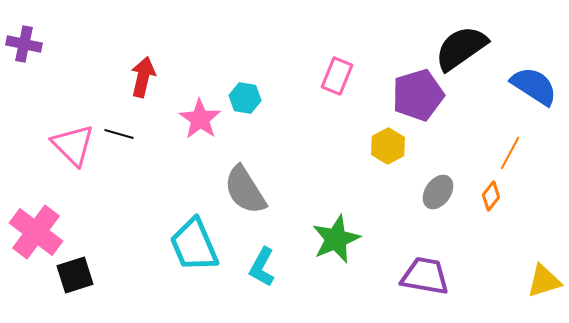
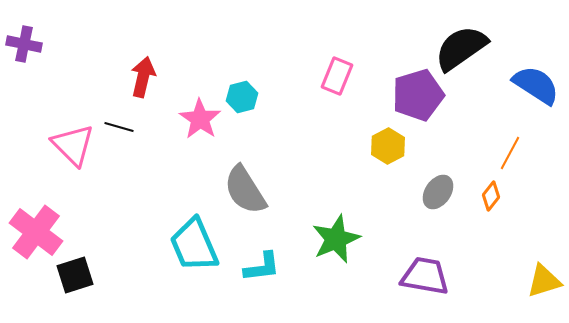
blue semicircle: moved 2 px right, 1 px up
cyan hexagon: moved 3 px left, 1 px up; rotated 24 degrees counterclockwise
black line: moved 7 px up
cyan L-shape: rotated 126 degrees counterclockwise
